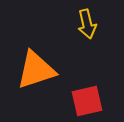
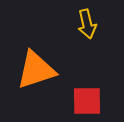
red square: rotated 12 degrees clockwise
